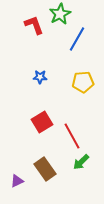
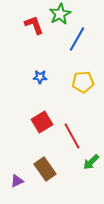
green arrow: moved 10 px right
